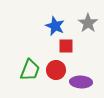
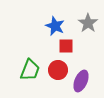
red circle: moved 2 px right
purple ellipse: moved 1 px up; rotated 70 degrees counterclockwise
